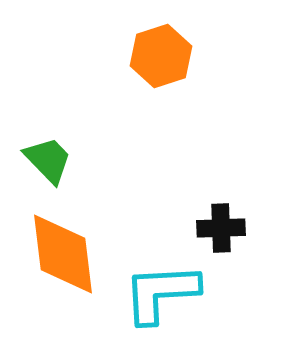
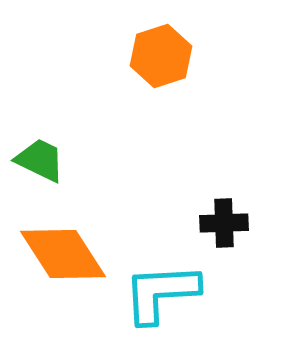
green trapezoid: moved 8 px left; rotated 20 degrees counterclockwise
black cross: moved 3 px right, 5 px up
orange diamond: rotated 26 degrees counterclockwise
